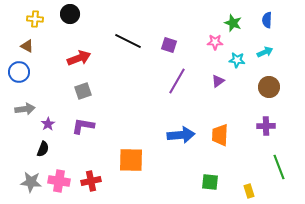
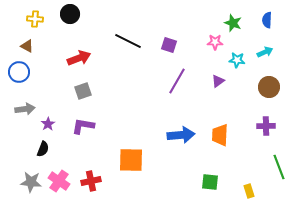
pink cross: rotated 25 degrees clockwise
